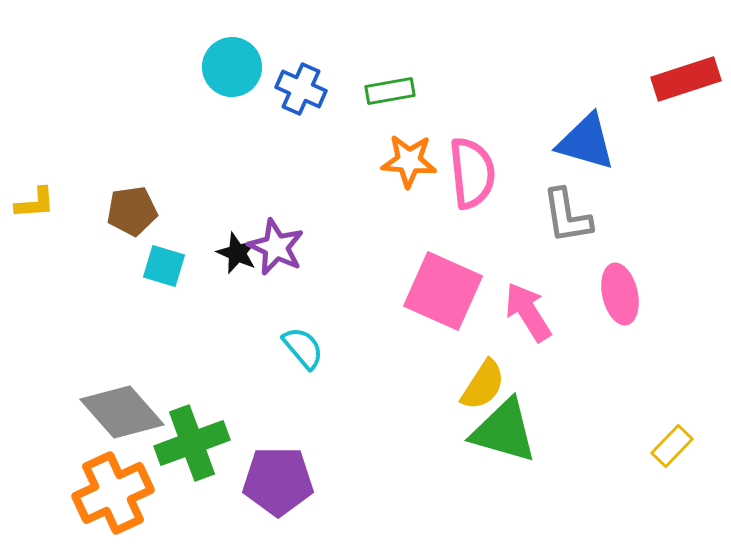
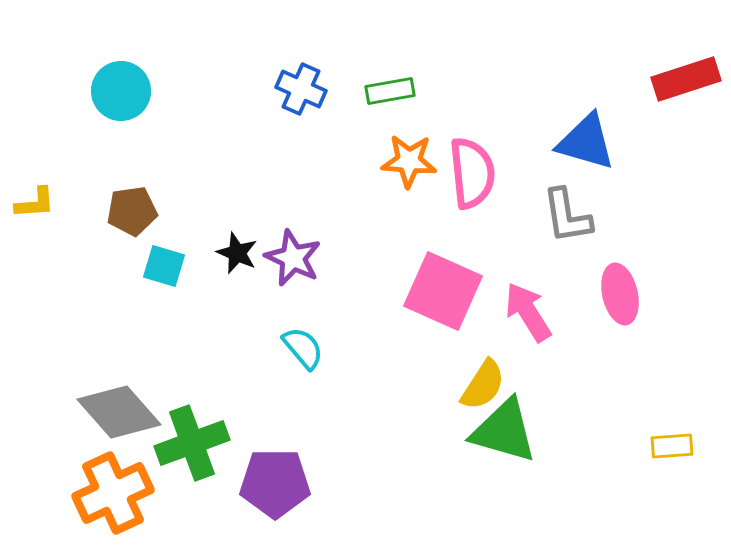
cyan circle: moved 111 px left, 24 px down
purple star: moved 17 px right, 11 px down
gray diamond: moved 3 px left
yellow rectangle: rotated 42 degrees clockwise
purple pentagon: moved 3 px left, 2 px down
